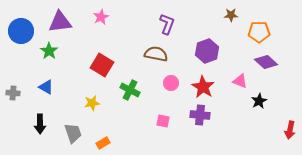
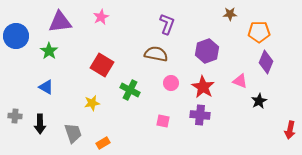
brown star: moved 1 px left, 1 px up
blue circle: moved 5 px left, 5 px down
purple diamond: rotated 70 degrees clockwise
gray cross: moved 2 px right, 23 px down
